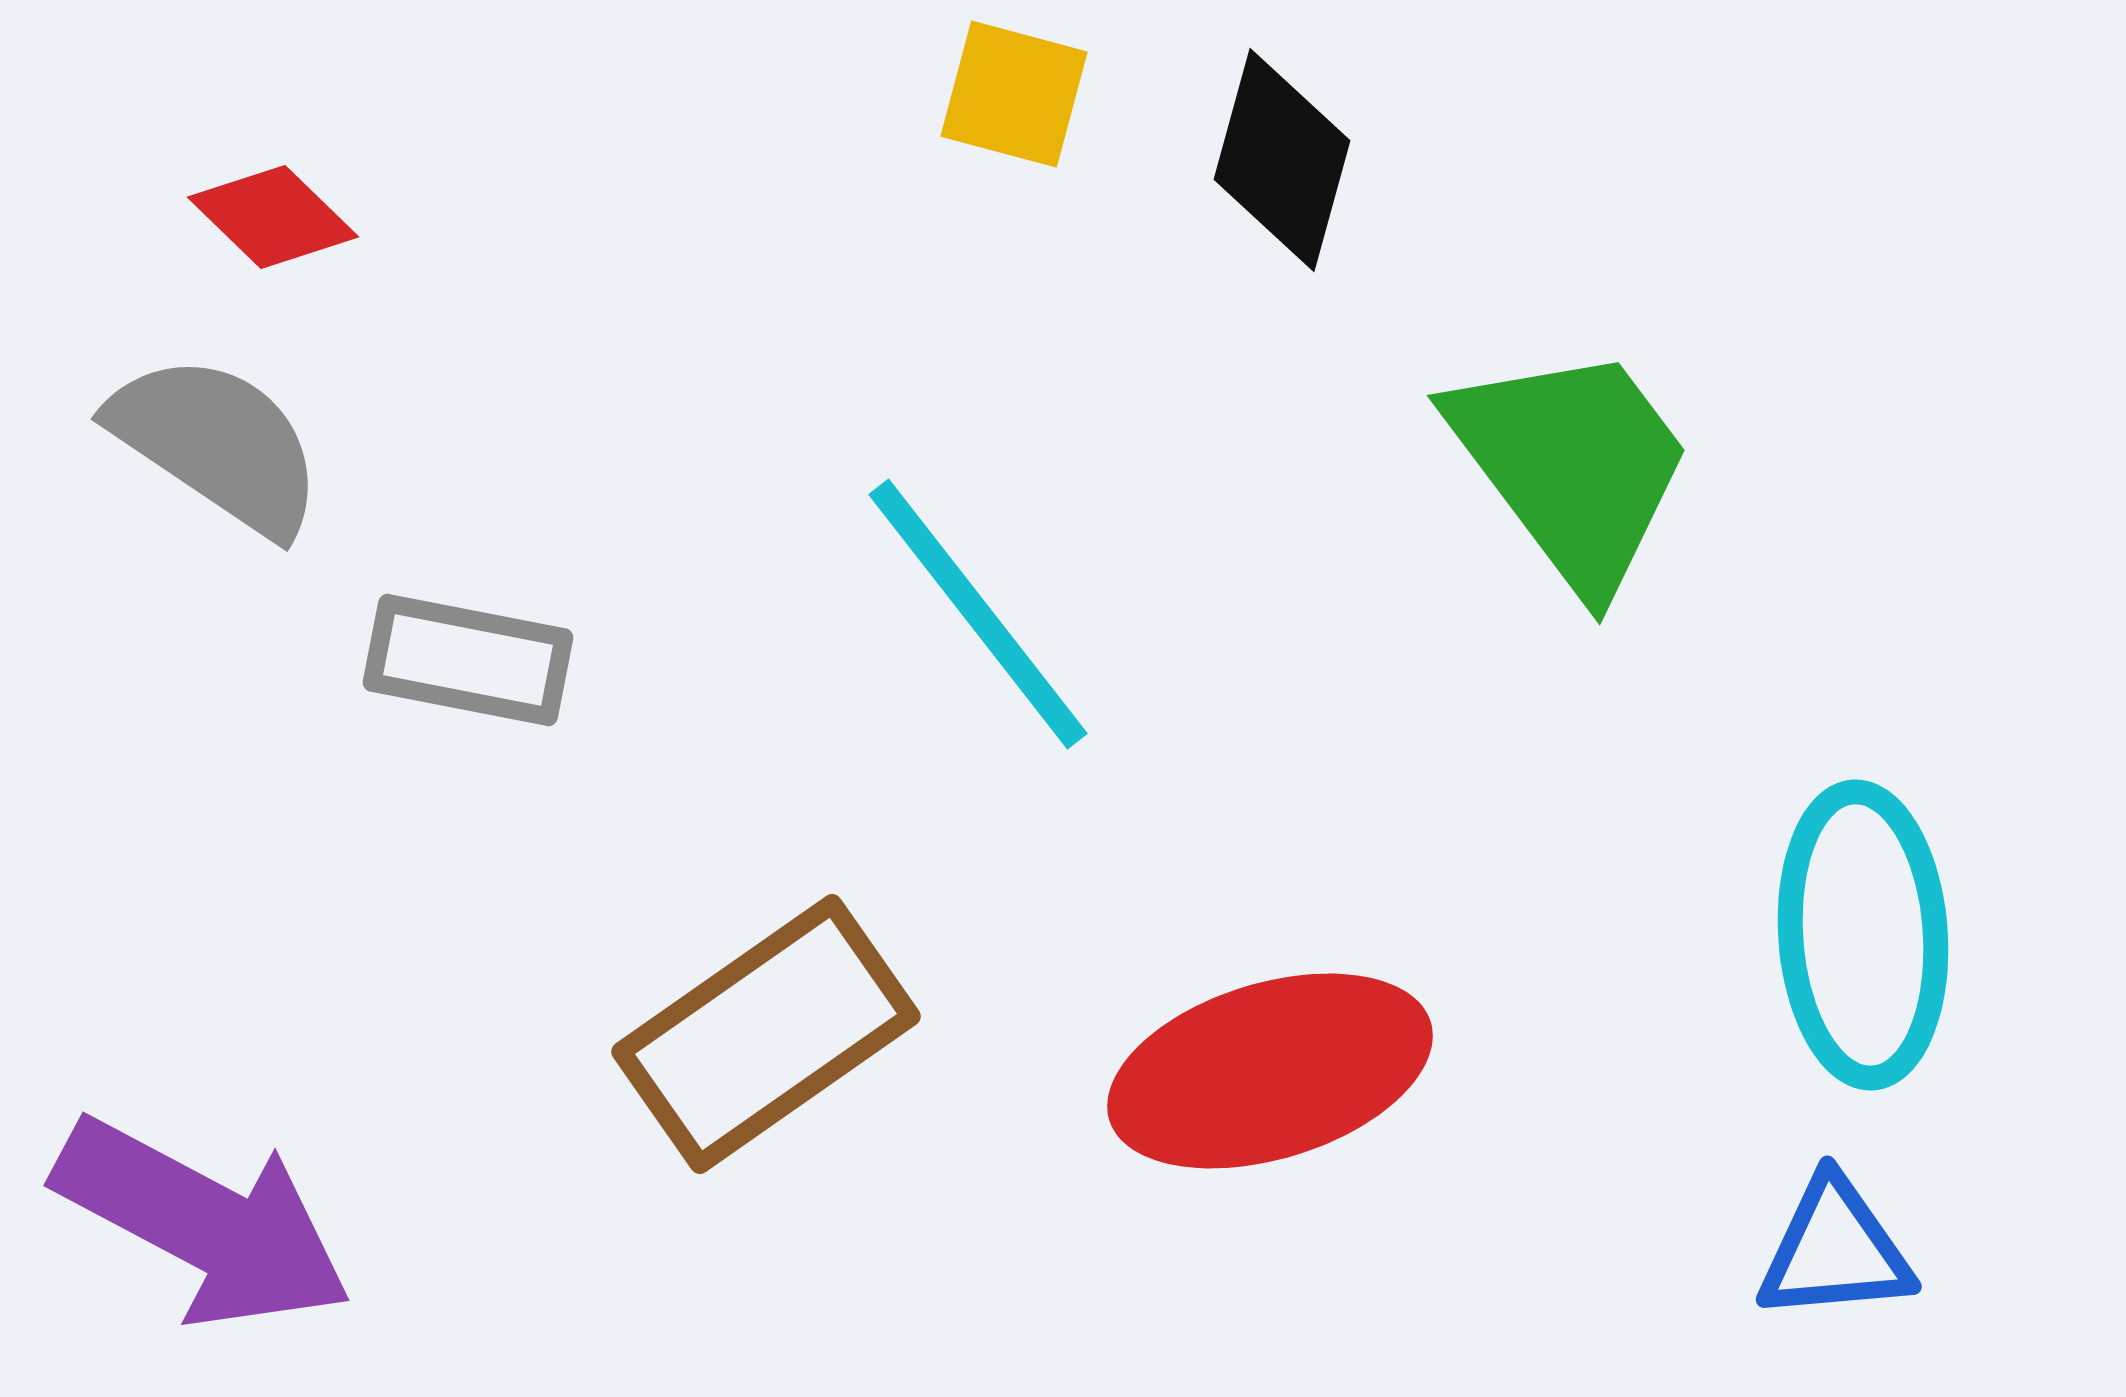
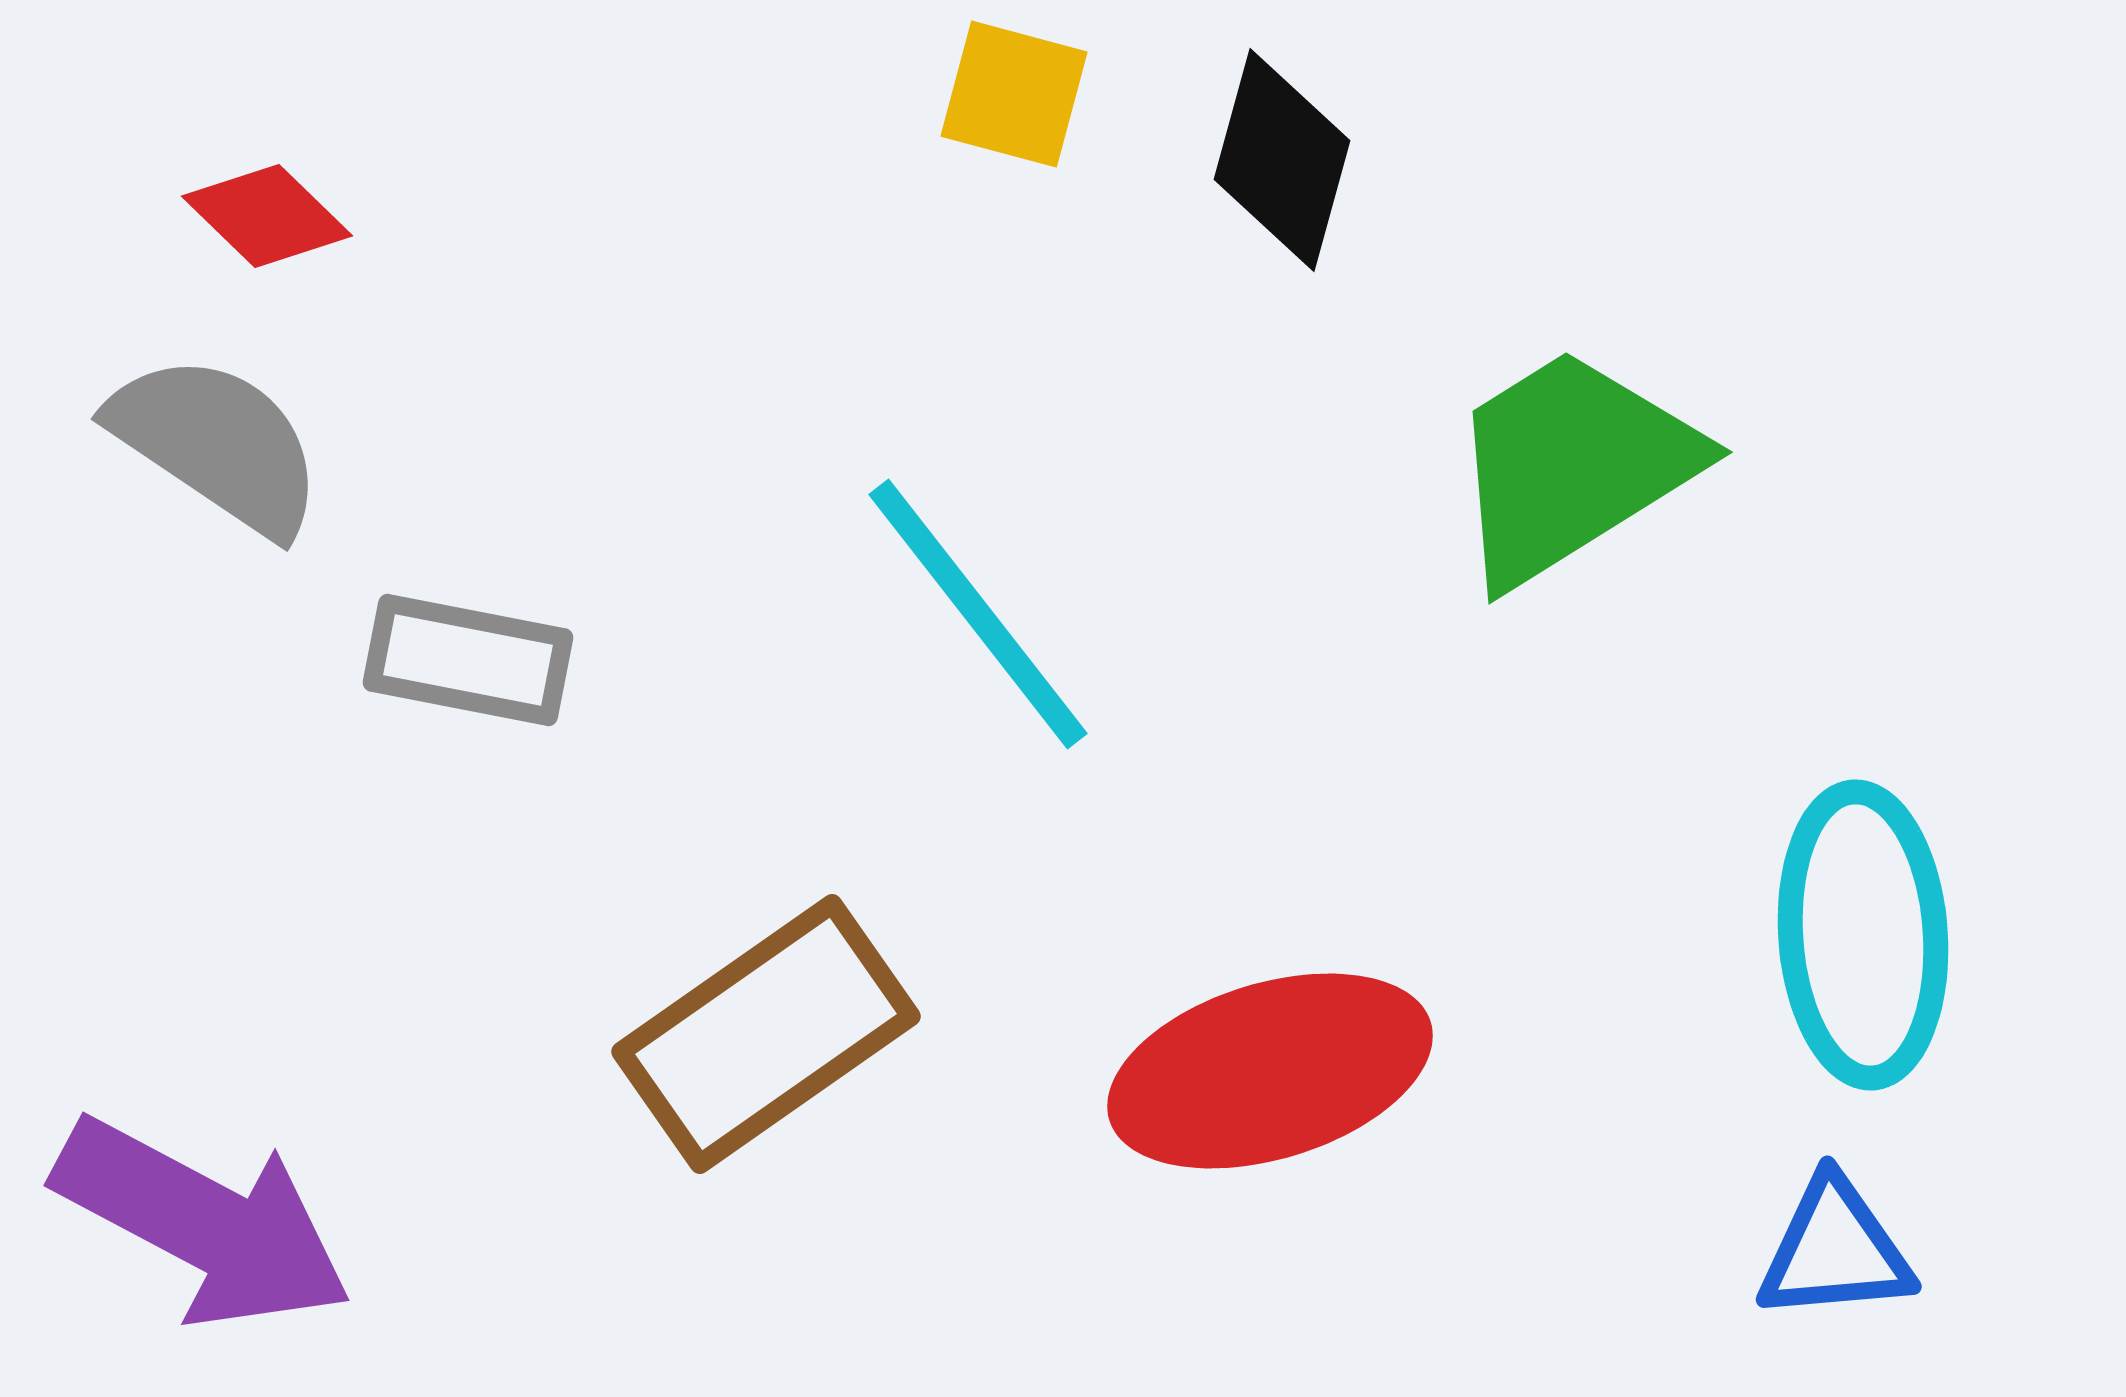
red diamond: moved 6 px left, 1 px up
green trapezoid: rotated 85 degrees counterclockwise
